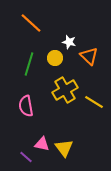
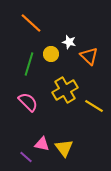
yellow circle: moved 4 px left, 4 px up
yellow line: moved 4 px down
pink semicircle: moved 2 px right, 4 px up; rotated 145 degrees clockwise
